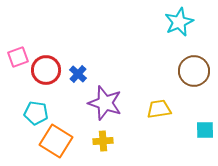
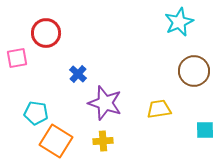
pink square: moved 1 px left, 1 px down; rotated 10 degrees clockwise
red circle: moved 37 px up
